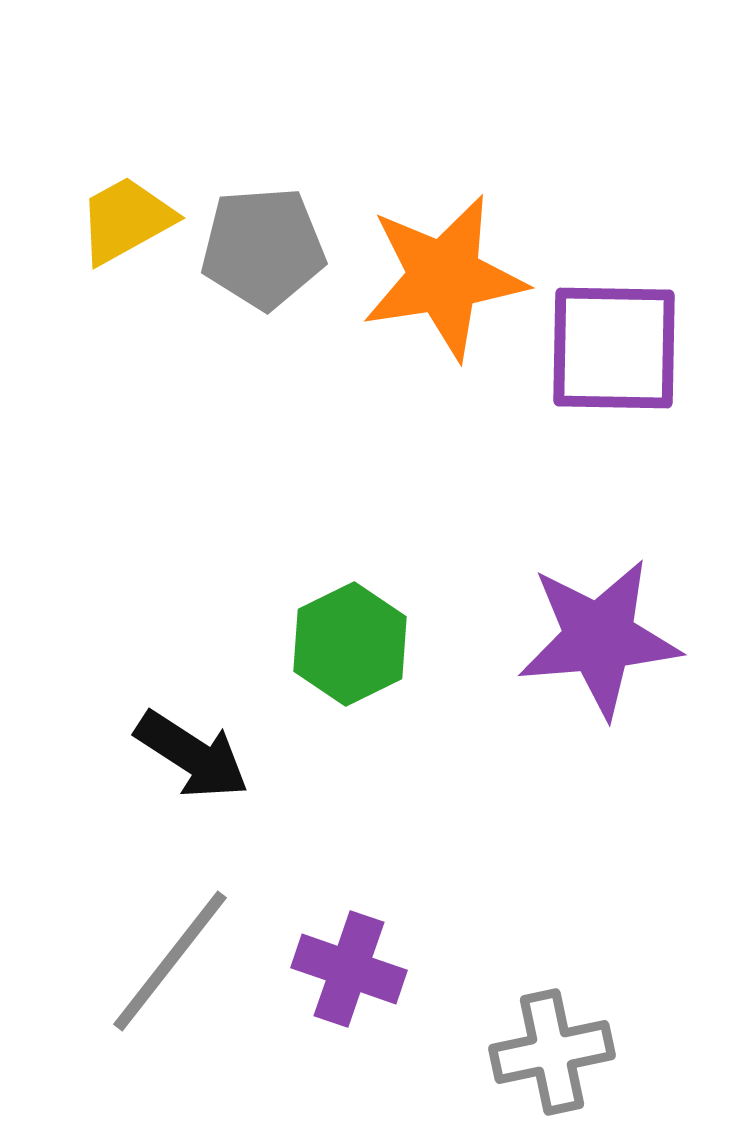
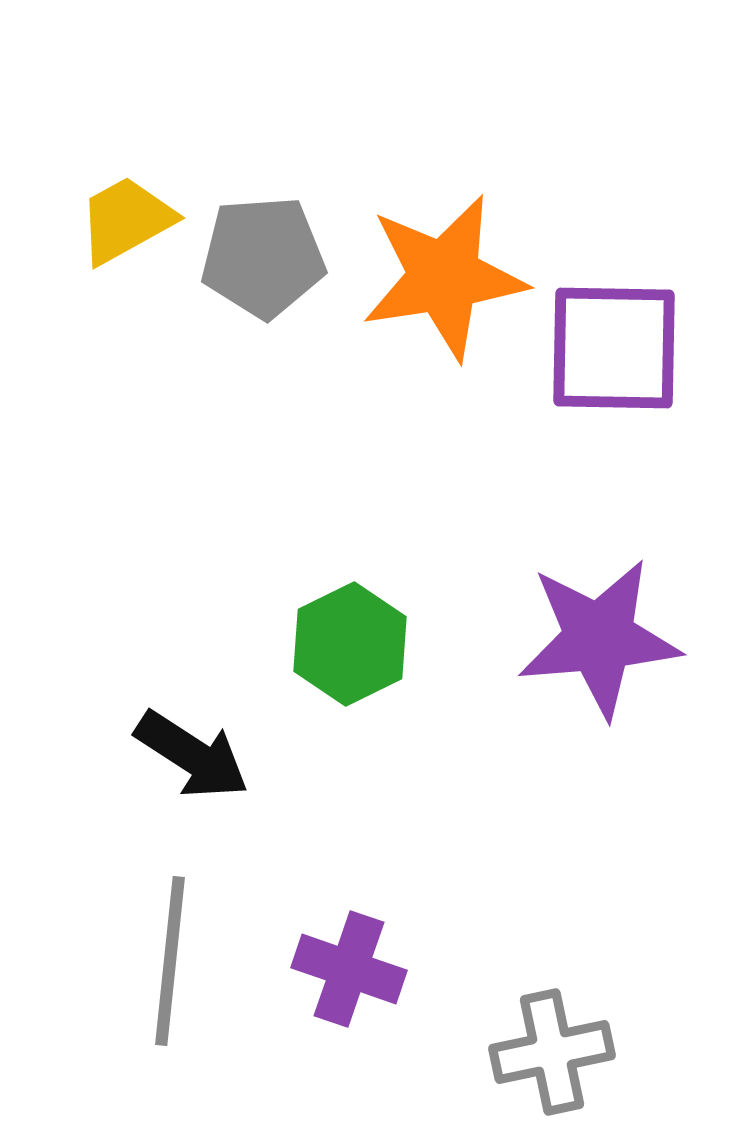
gray pentagon: moved 9 px down
gray line: rotated 32 degrees counterclockwise
